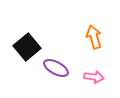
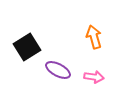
black square: rotated 8 degrees clockwise
purple ellipse: moved 2 px right, 2 px down
